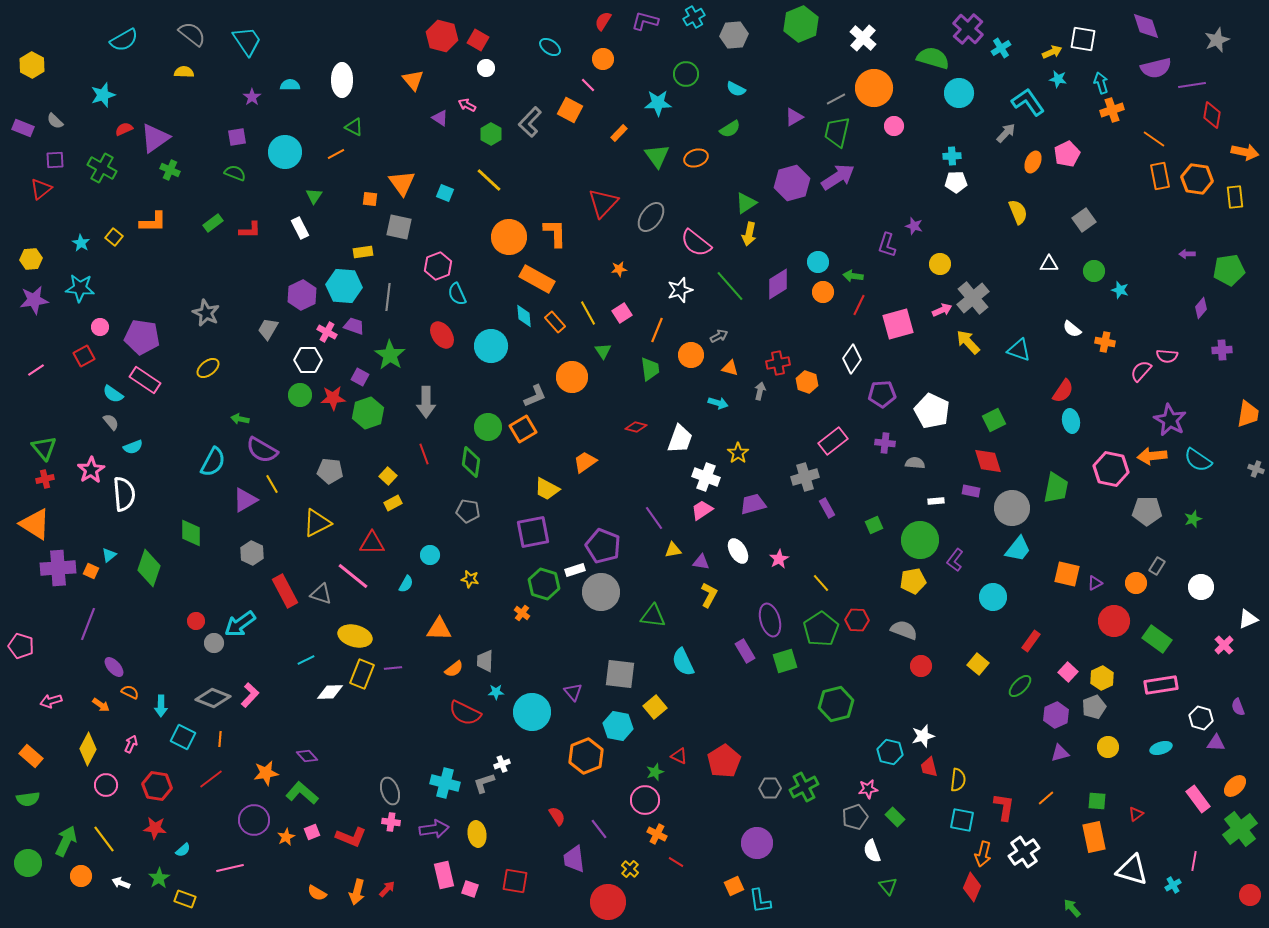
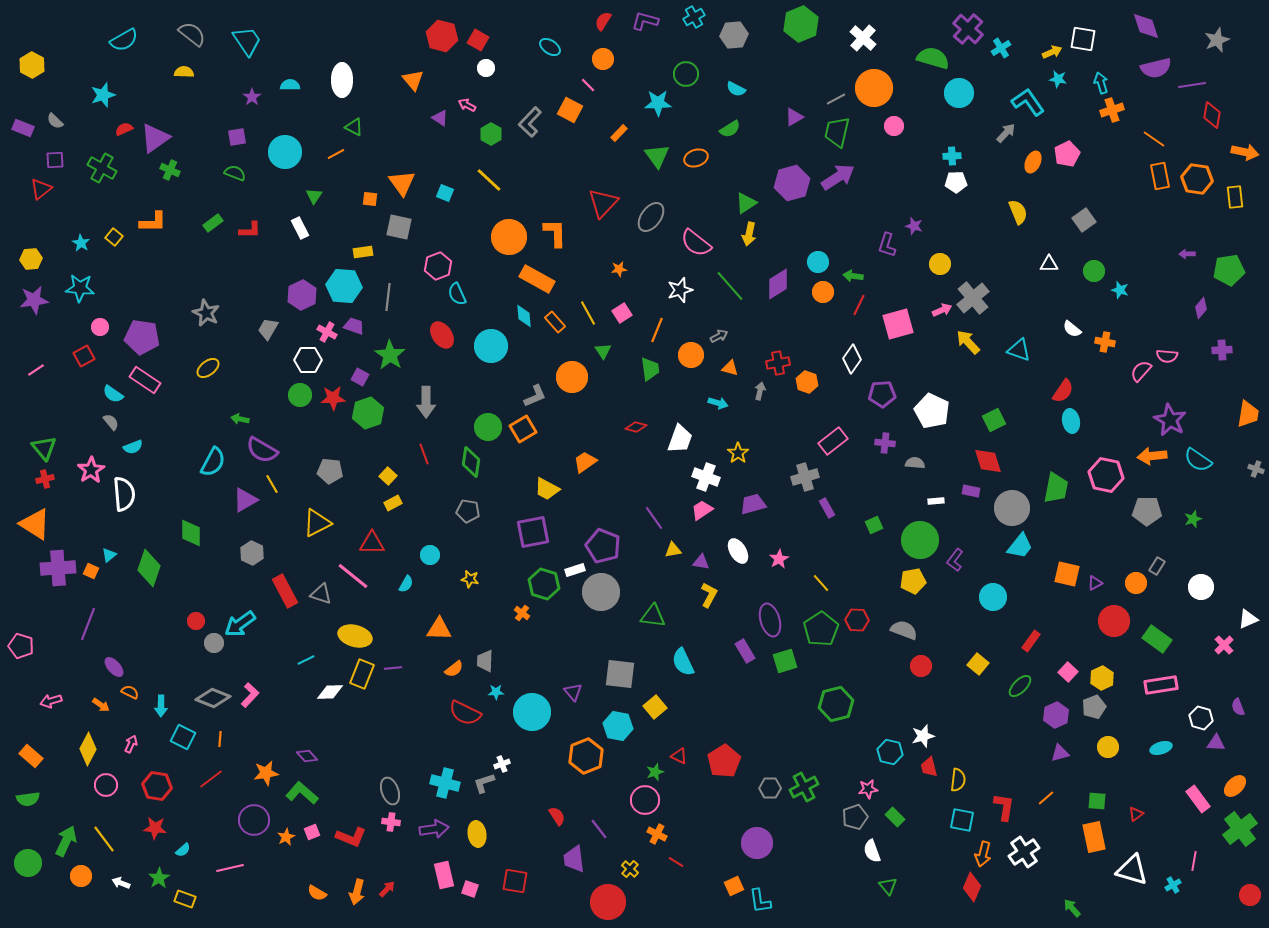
pink hexagon at (1111, 469): moved 5 px left, 6 px down
cyan trapezoid at (1018, 549): moved 2 px right, 3 px up
